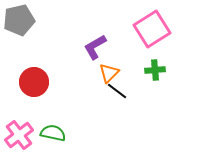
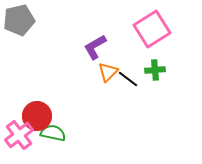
orange triangle: moved 1 px left, 1 px up
red circle: moved 3 px right, 34 px down
black line: moved 11 px right, 12 px up
